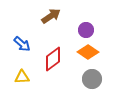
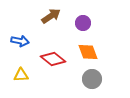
purple circle: moved 3 px left, 7 px up
blue arrow: moved 2 px left, 3 px up; rotated 30 degrees counterclockwise
orange diamond: rotated 35 degrees clockwise
red diamond: rotated 75 degrees clockwise
yellow triangle: moved 1 px left, 2 px up
